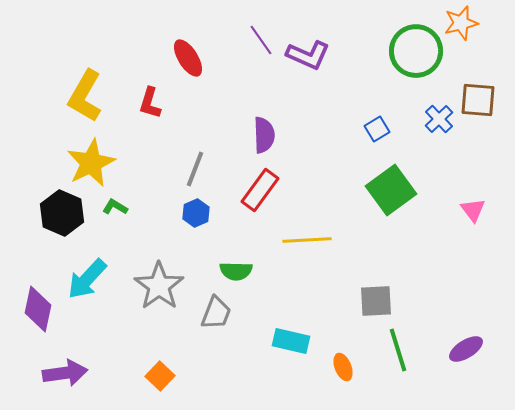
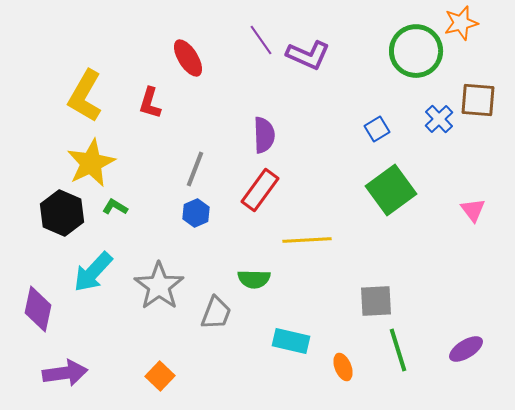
green semicircle: moved 18 px right, 8 px down
cyan arrow: moved 6 px right, 7 px up
